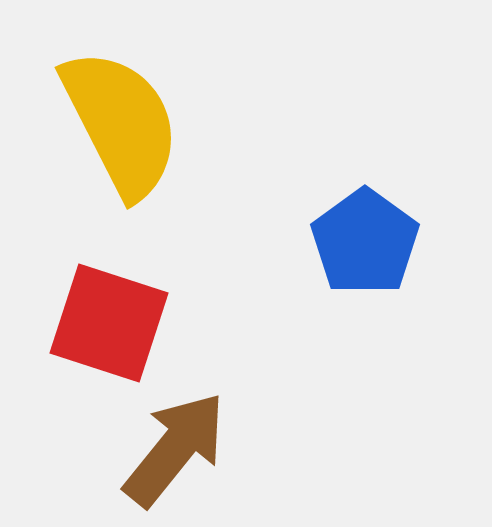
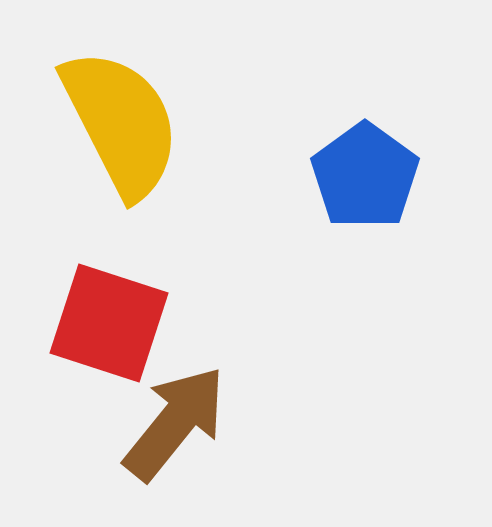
blue pentagon: moved 66 px up
brown arrow: moved 26 px up
